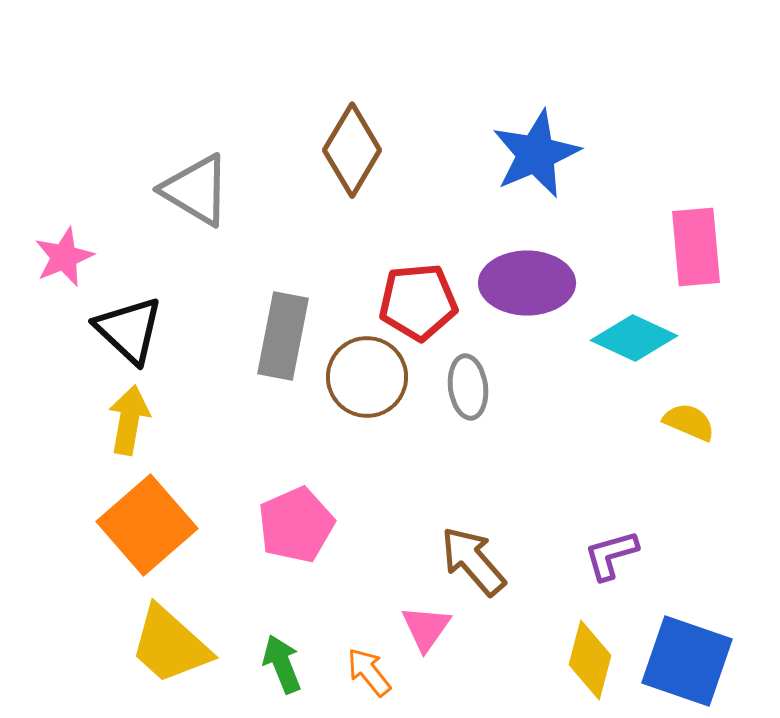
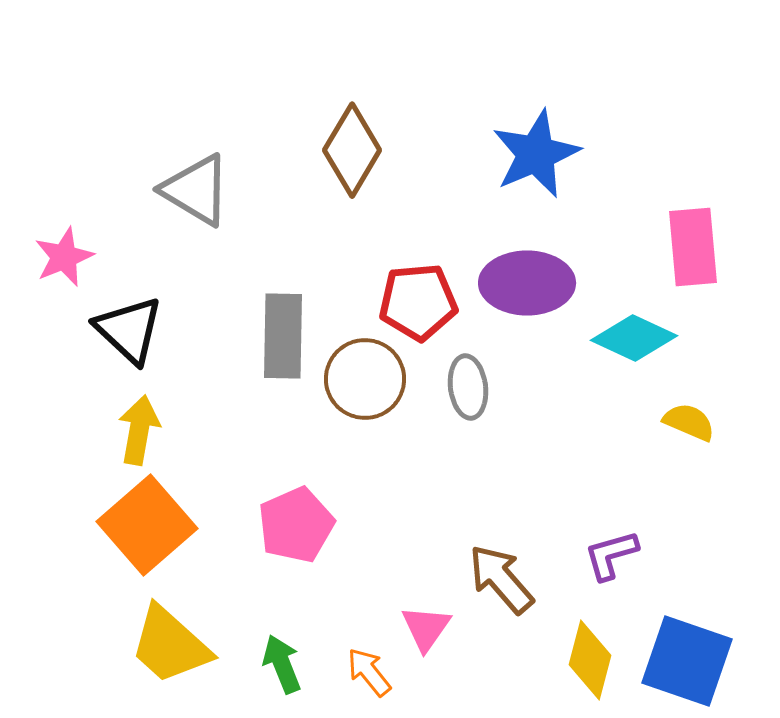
pink rectangle: moved 3 px left
gray rectangle: rotated 10 degrees counterclockwise
brown circle: moved 2 px left, 2 px down
yellow arrow: moved 10 px right, 10 px down
brown arrow: moved 28 px right, 18 px down
